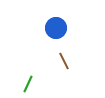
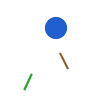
green line: moved 2 px up
